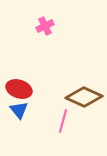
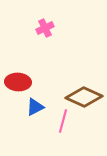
pink cross: moved 2 px down
red ellipse: moved 1 px left, 7 px up; rotated 15 degrees counterclockwise
blue triangle: moved 16 px right, 3 px up; rotated 42 degrees clockwise
